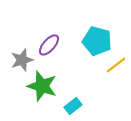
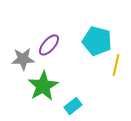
gray star: moved 1 px right, 1 px up; rotated 15 degrees clockwise
yellow line: rotated 40 degrees counterclockwise
green star: moved 1 px right; rotated 24 degrees clockwise
